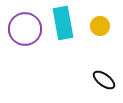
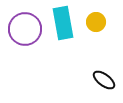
yellow circle: moved 4 px left, 4 px up
